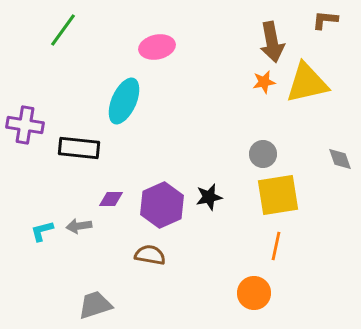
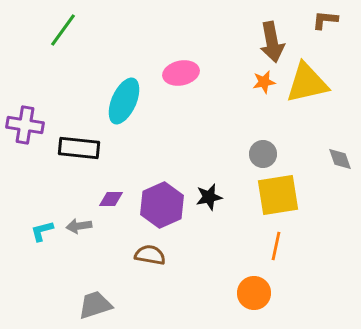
pink ellipse: moved 24 px right, 26 px down
